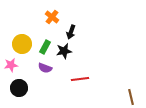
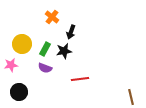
green rectangle: moved 2 px down
black circle: moved 4 px down
